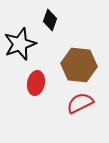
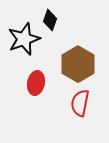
black star: moved 4 px right, 5 px up
brown hexagon: moved 1 px left, 1 px up; rotated 24 degrees clockwise
red semicircle: rotated 52 degrees counterclockwise
